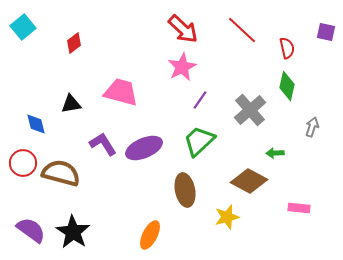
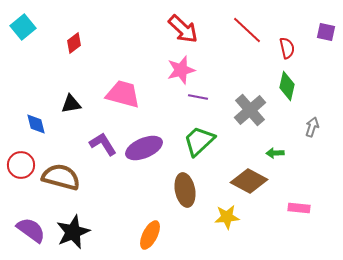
red line: moved 5 px right
pink star: moved 1 px left, 3 px down; rotated 12 degrees clockwise
pink trapezoid: moved 2 px right, 2 px down
purple line: moved 2 px left, 3 px up; rotated 66 degrees clockwise
red circle: moved 2 px left, 2 px down
brown semicircle: moved 4 px down
yellow star: rotated 10 degrees clockwise
black star: rotated 16 degrees clockwise
